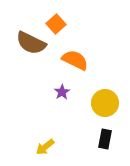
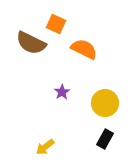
orange square: rotated 24 degrees counterclockwise
orange semicircle: moved 9 px right, 11 px up
black rectangle: rotated 18 degrees clockwise
